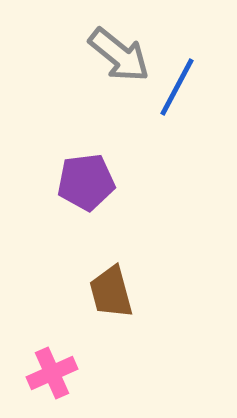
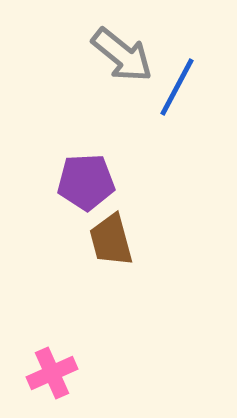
gray arrow: moved 3 px right
purple pentagon: rotated 4 degrees clockwise
brown trapezoid: moved 52 px up
